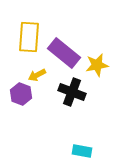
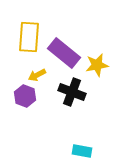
purple hexagon: moved 4 px right, 2 px down
